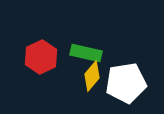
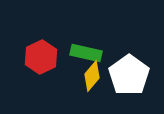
white pentagon: moved 3 px right, 8 px up; rotated 27 degrees counterclockwise
